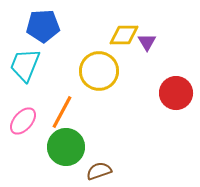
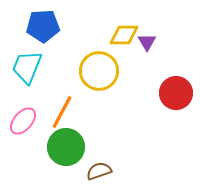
cyan trapezoid: moved 2 px right, 2 px down
